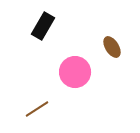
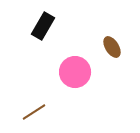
brown line: moved 3 px left, 3 px down
